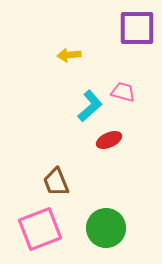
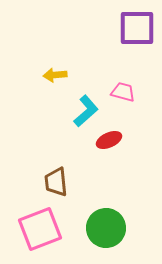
yellow arrow: moved 14 px left, 20 px down
cyan L-shape: moved 4 px left, 5 px down
brown trapezoid: rotated 16 degrees clockwise
